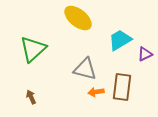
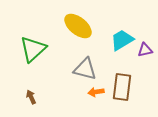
yellow ellipse: moved 8 px down
cyan trapezoid: moved 2 px right
purple triangle: moved 4 px up; rotated 14 degrees clockwise
